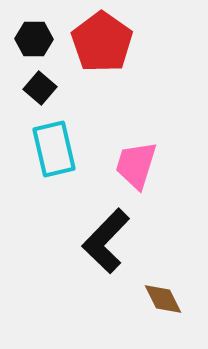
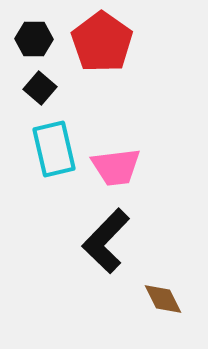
pink trapezoid: moved 20 px left, 2 px down; rotated 114 degrees counterclockwise
